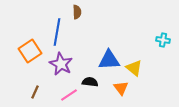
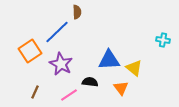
blue line: rotated 36 degrees clockwise
